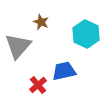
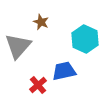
cyan hexagon: moved 1 px left, 5 px down
